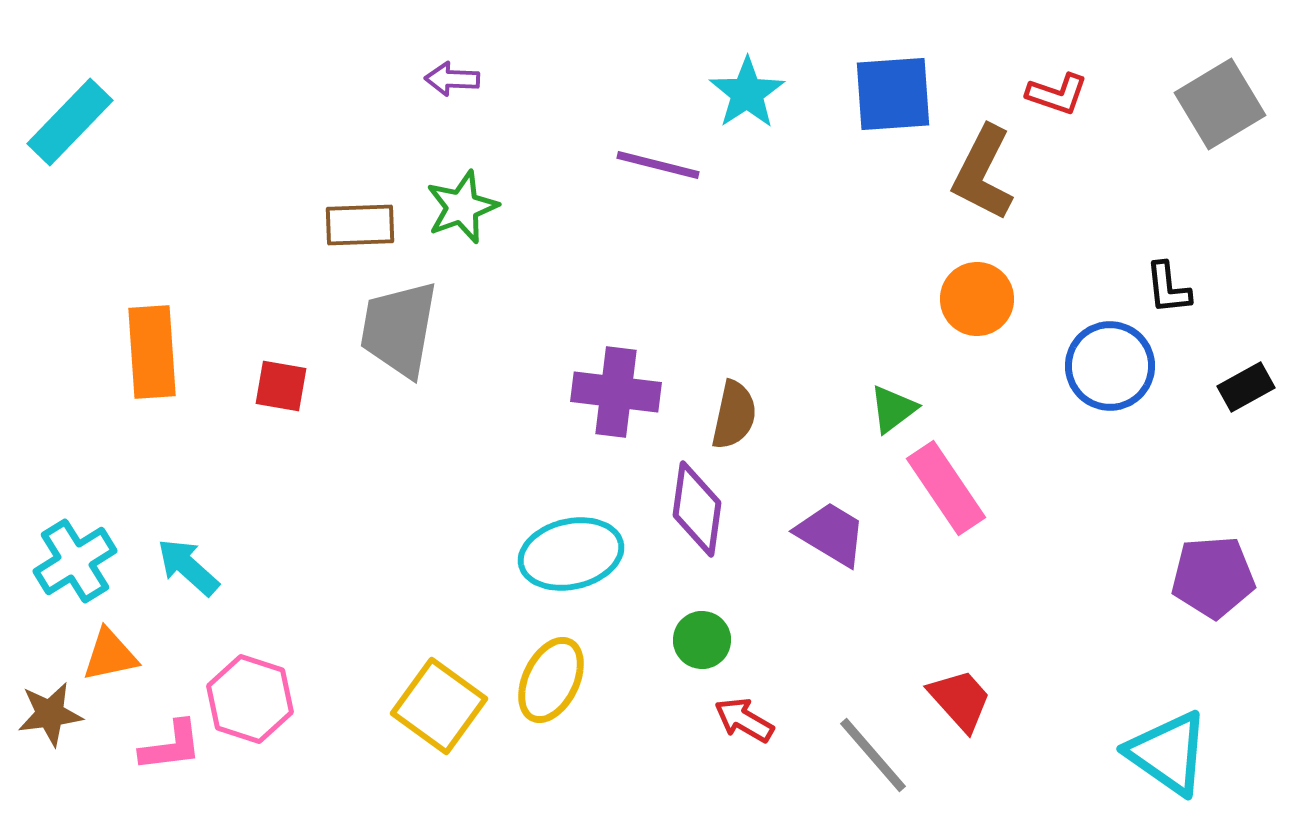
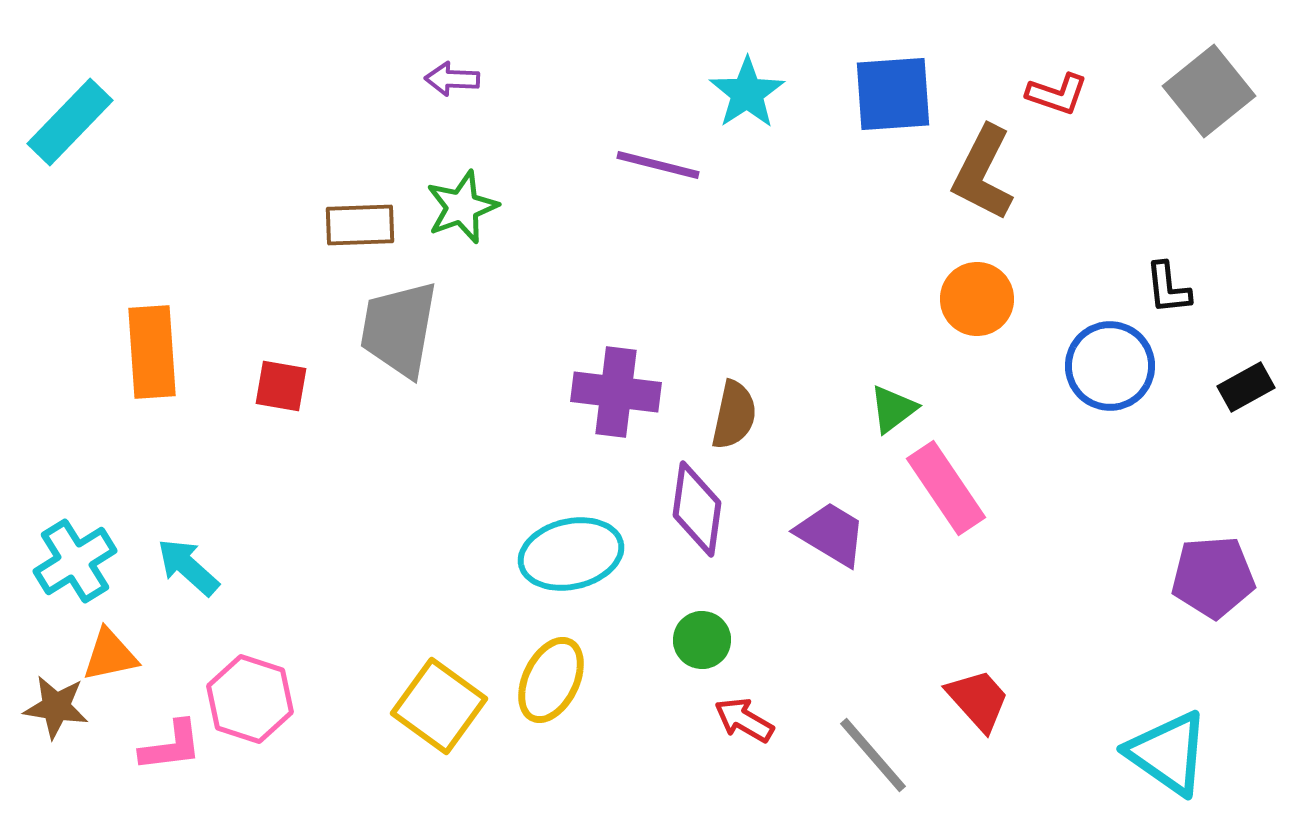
gray square: moved 11 px left, 13 px up; rotated 8 degrees counterclockwise
red trapezoid: moved 18 px right
brown star: moved 6 px right, 7 px up; rotated 16 degrees clockwise
